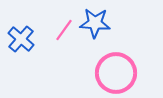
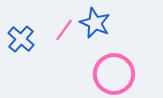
blue star: rotated 20 degrees clockwise
pink circle: moved 2 px left, 1 px down
